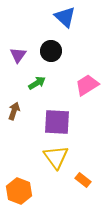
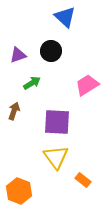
purple triangle: rotated 36 degrees clockwise
green arrow: moved 5 px left
